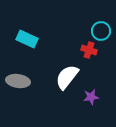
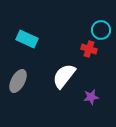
cyan circle: moved 1 px up
red cross: moved 1 px up
white semicircle: moved 3 px left, 1 px up
gray ellipse: rotated 70 degrees counterclockwise
